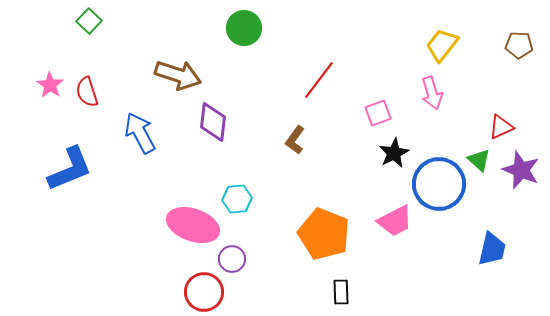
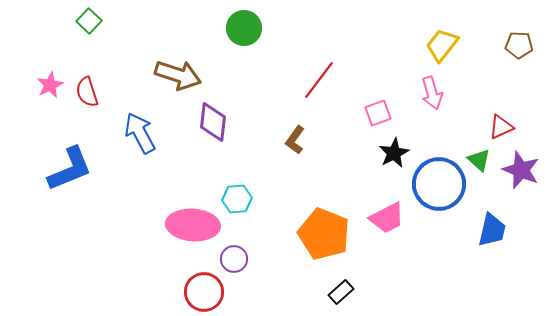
pink star: rotated 12 degrees clockwise
pink trapezoid: moved 8 px left, 3 px up
pink ellipse: rotated 15 degrees counterclockwise
blue trapezoid: moved 19 px up
purple circle: moved 2 px right
black rectangle: rotated 50 degrees clockwise
